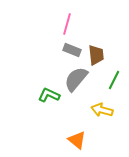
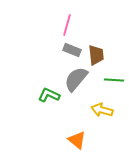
pink line: moved 1 px down
green line: rotated 66 degrees clockwise
